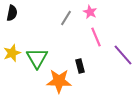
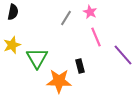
black semicircle: moved 1 px right, 1 px up
yellow star: moved 8 px up
